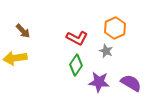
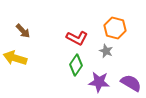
orange hexagon: rotated 20 degrees counterclockwise
yellow arrow: rotated 25 degrees clockwise
